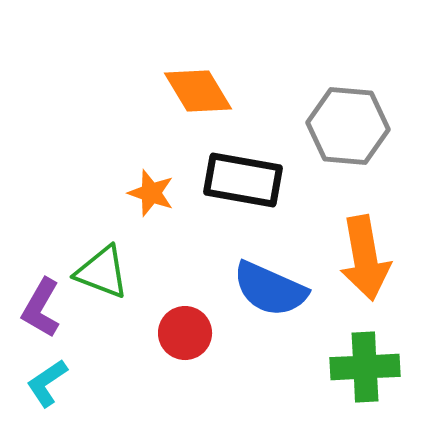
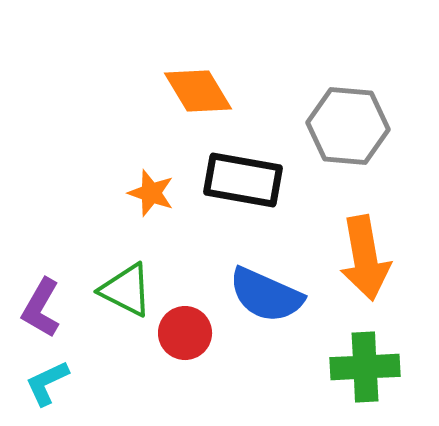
green triangle: moved 24 px right, 18 px down; rotated 6 degrees clockwise
blue semicircle: moved 4 px left, 6 px down
cyan L-shape: rotated 9 degrees clockwise
